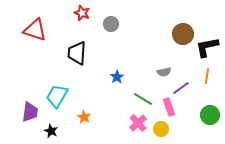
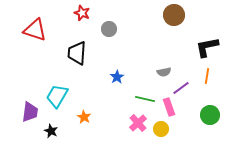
gray circle: moved 2 px left, 5 px down
brown circle: moved 9 px left, 19 px up
green line: moved 2 px right; rotated 18 degrees counterclockwise
